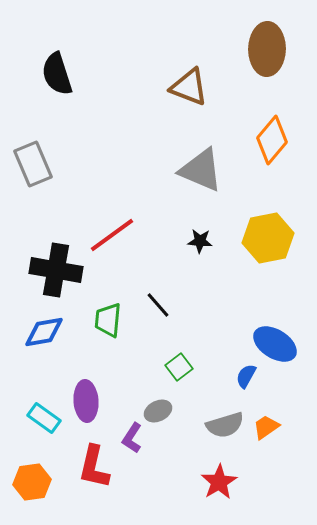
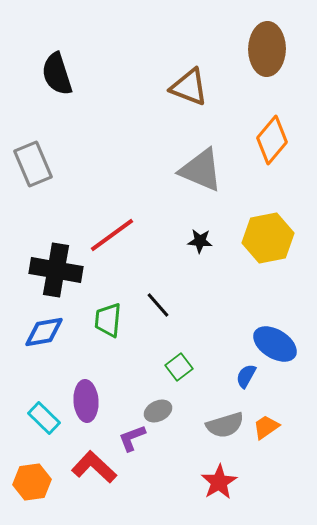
cyan rectangle: rotated 8 degrees clockwise
purple L-shape: rotated 36 degrees clockwise
red L-shape: rotated 120 degrees clockwise
